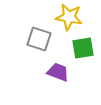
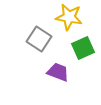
gray square: rotated 15 degrees clockwise
green square: rotated 15 degrees counterclockwise
